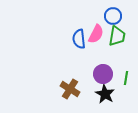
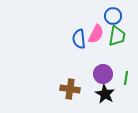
brown cross: rotated 24 degrees counterclockwise
